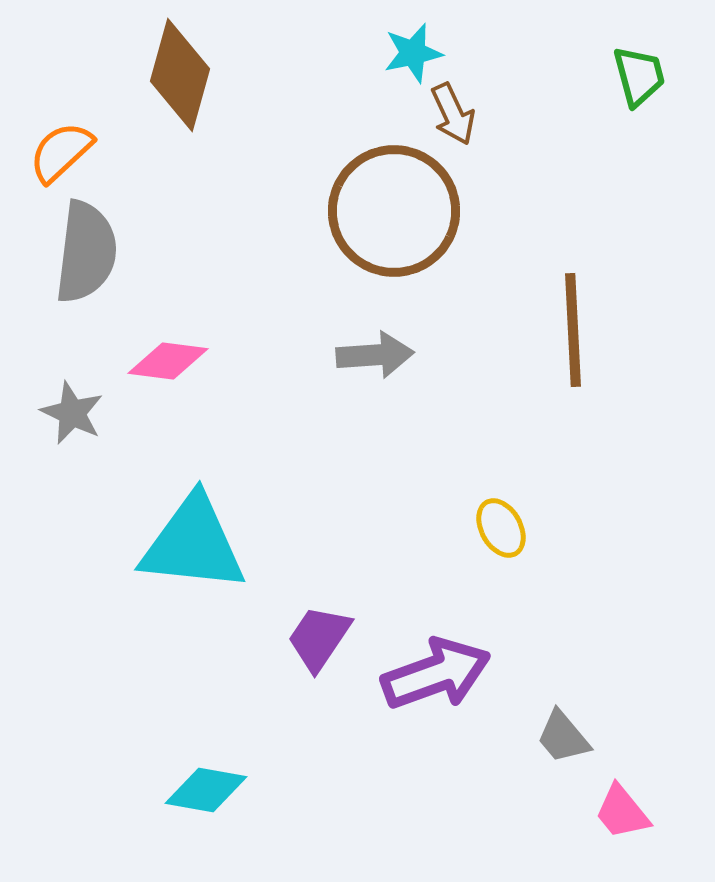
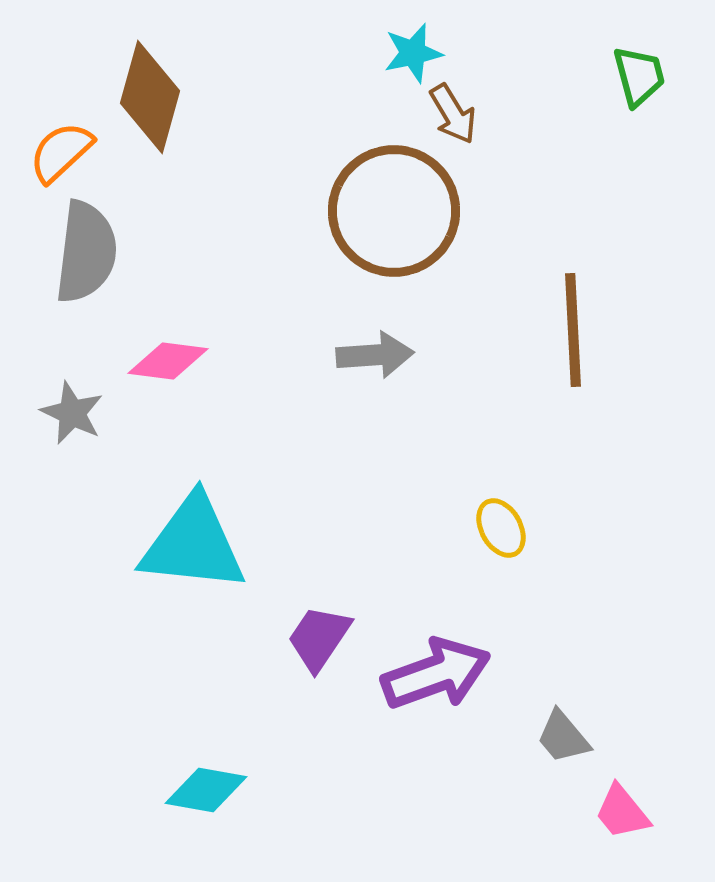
brown diamond: moved 30 px left, 22 px down
brown arrow: rotated 6 degrees counterclockwise
